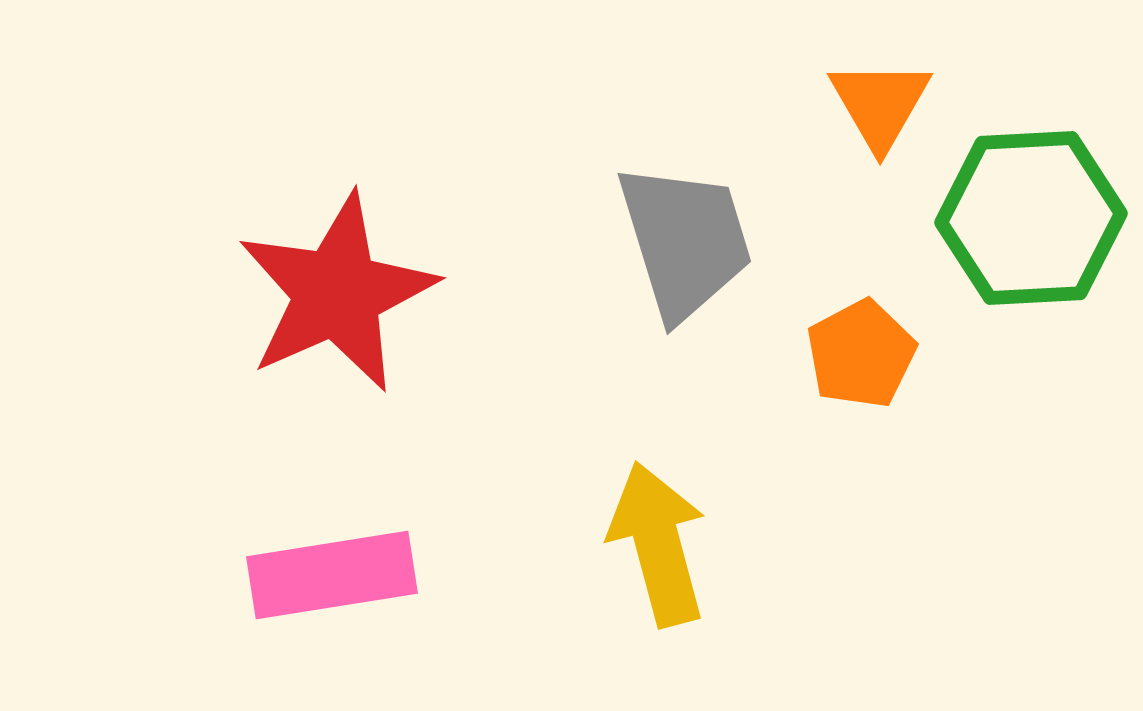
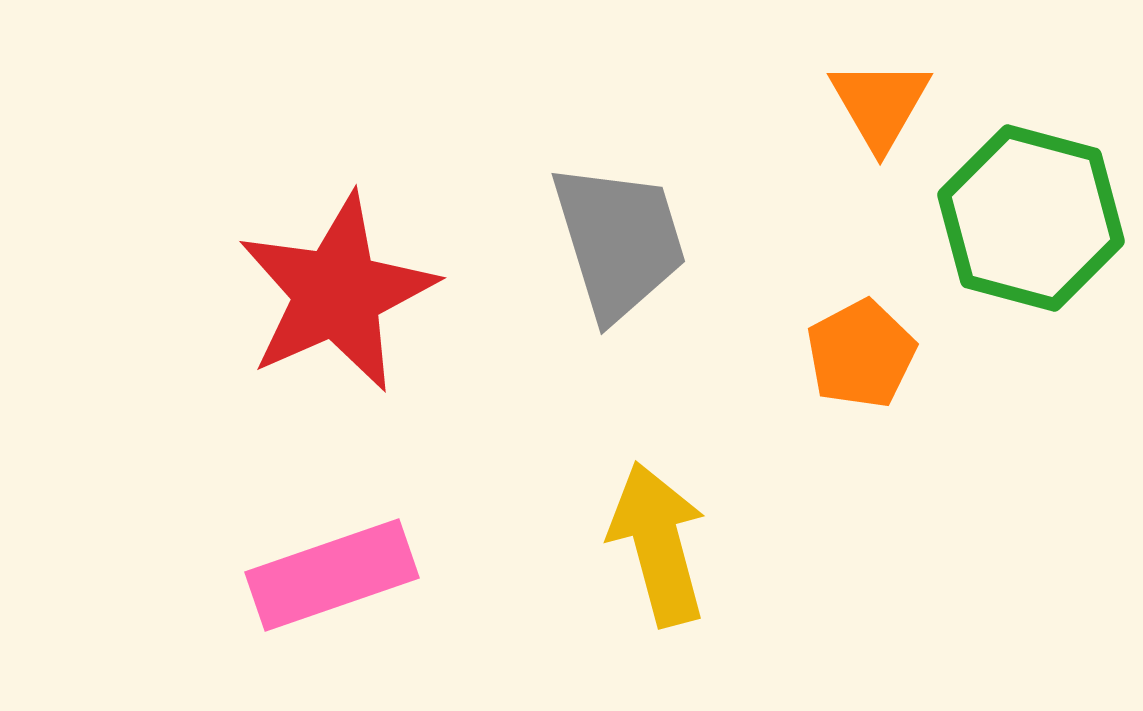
green hexagon: rotated 18 degrees clockwise
gray trapezoid: moved 66 px left
pink rectangle: rotated 10 degrees counterclockwise
